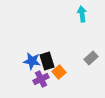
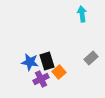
blue star: moved 2 px left, 1 px down
